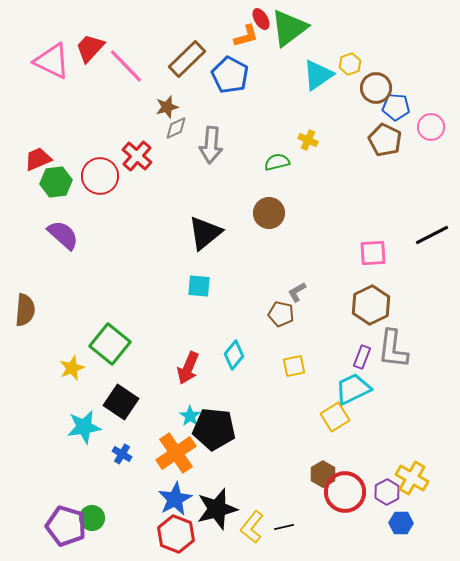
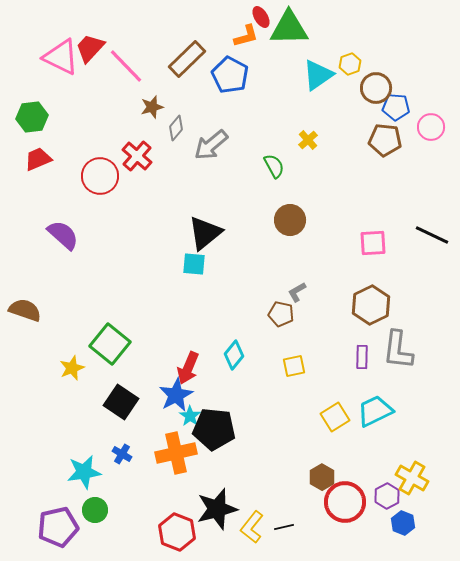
red ellipse at (261, 19): moved 2 px up
green triangle at (289, 28): rotated 36 degrees clockwise
pink triangle at (52, 61): moved 9 px right, 4 px up
brown star at (167, 107): moved 15 px left
gray diamond at (176, 128): rotated 25 degrees counterclockwise
yellow cross at (308, 140): rotated 24 degrees clockwise
brown pentagon at (385, 140): rotated 20 degrees counterclockwise
gray arrow at (211, 145): rotated 45 degrees clockwise
green semicircle at (277, 162): moved 3 px left, 4 px down; rotated 75 degrees clockwise
green hexagon at (56, 182): moved 24 px left, 65 px up
brown circle at (269, 213): moved 21 px right, 7 px down
black line at (432, 235): rotated 52 degrees clockwise
pink square at (373, 253): moved 10 px up
cyan square at (199, 286): moved 5 px left, 22 px up
brown semicircle at (25, 310): rotated 76 degrees counterclockwise
gray L-shape at (393, 349): moved 5 px right, 1 px down
purple rectangle at (362, 357): rotated 20 degrees counterclockwise
cyan trapezoid at (353, 389): moved 22 px right, 22 px down
cyan star at (84, 427): moved 45 px down
orange cross at (176, 453): rotated 21 degrees clockwise
brown hexagon at (323, 474): moved 1 px left, 3 px down
red circle at (345, 492): moved 10 px down
purple hexagon at (387, 492): moved 4 px down
blue star at (175, 499): moved 1 px right, 104 px up
green circle at (92, 518): moved 3 px right, 8 px up
blue hexagon at (401, 523): moved 2 px right; rotated 20 degrees clockwise
purple pentagon at (66, 526): moved 8 px left, 1 px down; rotated 30 degrees counterclockwise
red hexagon at (176, 534): moved 1 px right, 2 px up
